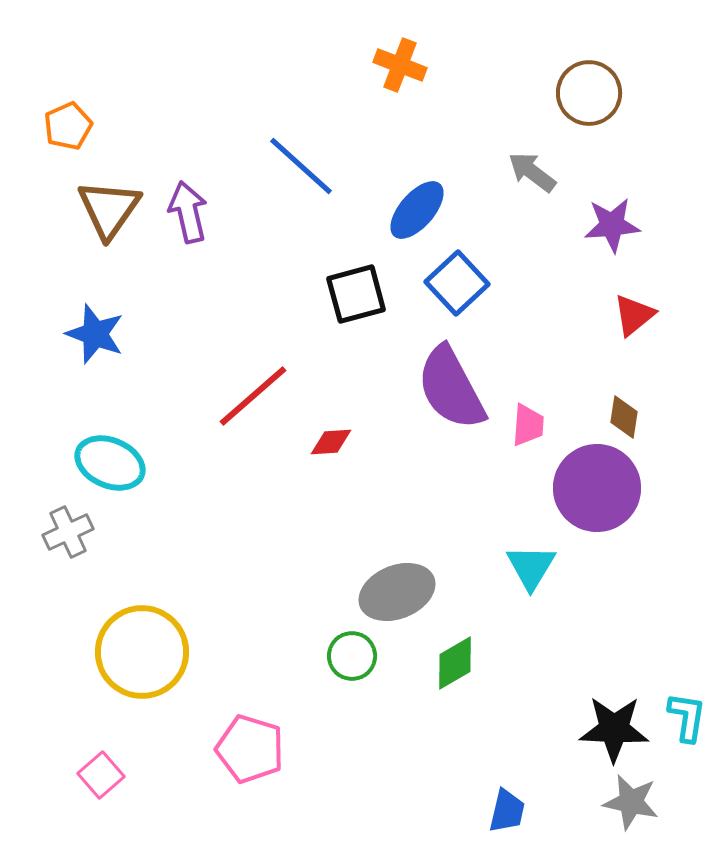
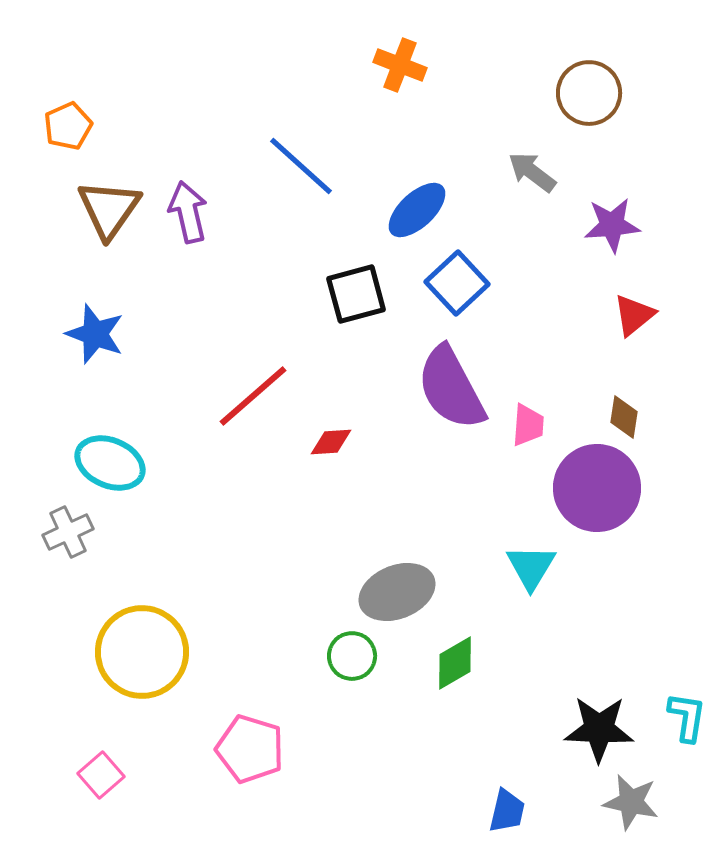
blue ellipse: rotated 6 degrees clockwise
black star: moved 15 px left
